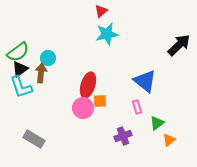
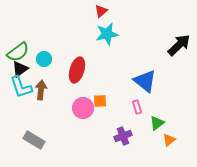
cyan circle: moved 4 px left, 1 px down
brown arrow: moved 17 px down
red ellipse: moved 11 px left, 15 px up
gray rectangle: moved 1 px down
